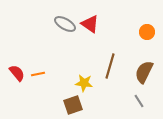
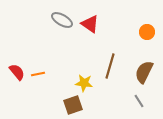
gray ellipse: moved 3 px left, 4 px up
red semicircle: moved 1 px up
